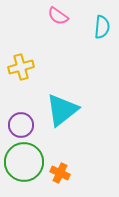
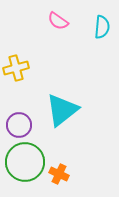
pink semicircle: moved 5 px down
yellow cross: moved 5 px left, 1 px down
purple circle: moved 2 px left
green circle: moved 1 px right
orange cross: moved 1 px left, 1 px down
